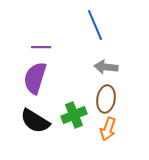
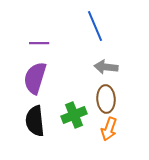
blue line: moved 1 px down
purple line: moved 2 px left, 4 px up
brown ellipse: rotated 12 degrees counterclockwise
black semicircle: rotated 52 degrees clockwise
orange arrow: moved 1 px right
